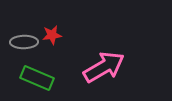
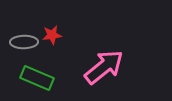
pink arrow: rotated 9 degrees counterclockwise
